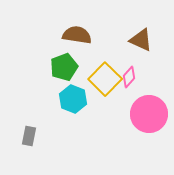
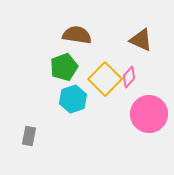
cyan hexagon: rotated 20 degrees clockwise
